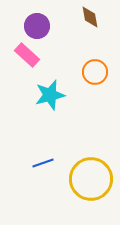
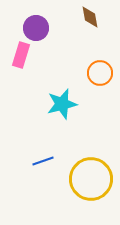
purple circle: moved 1 px left, 2 px down
pink rectangle: moved 6 px left; rotated 65 degrees clockwise
orange circle: moved 5 px right, 1 px down
cyan star: moved 12 px right, 9 px down
blue line: moved 2 px up
